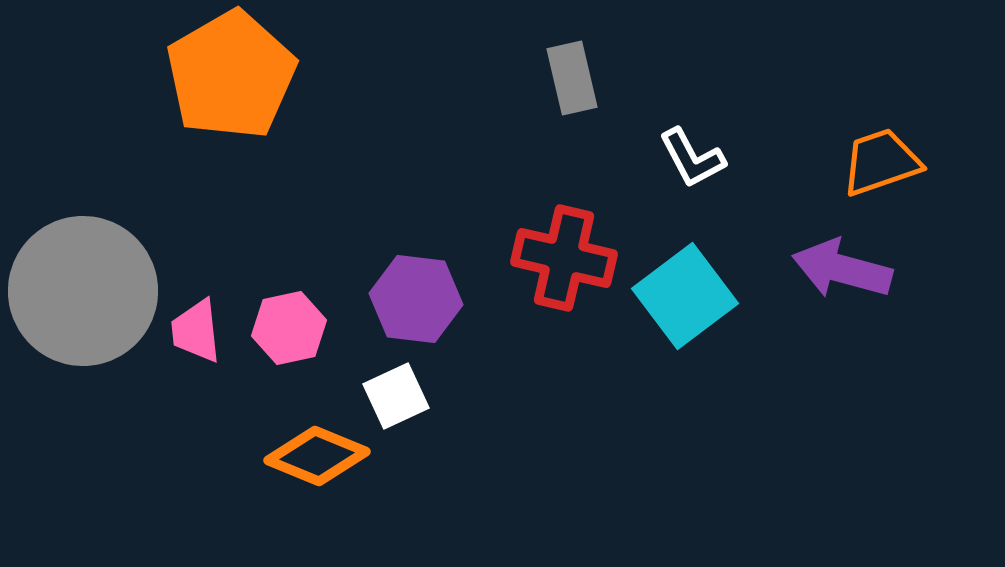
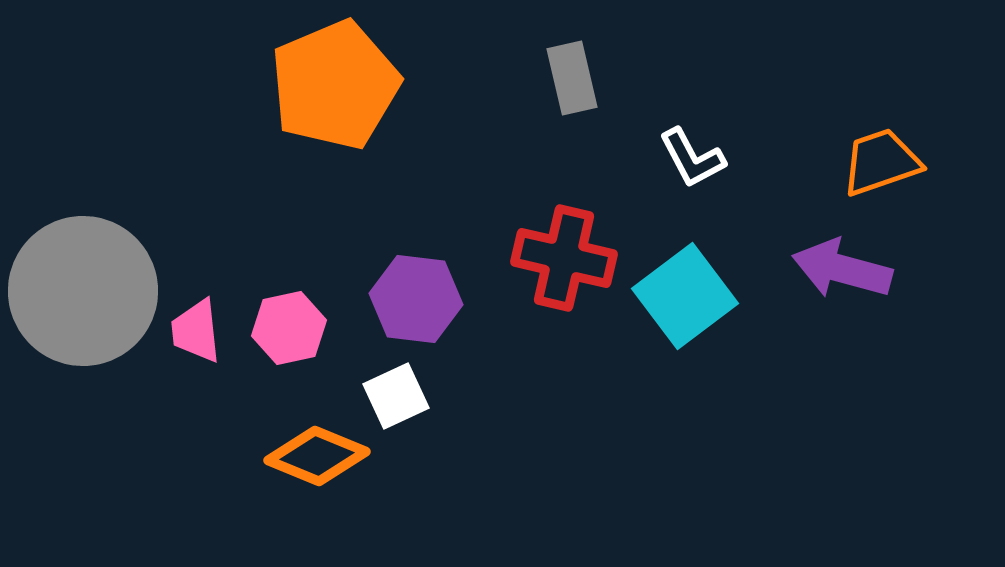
orange pentagon: moved 104 px right, 10 px down; rotated 7 degrees clockwise
